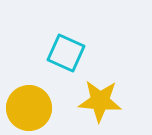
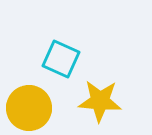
cyan square: moved 5 px left, 6 px down
